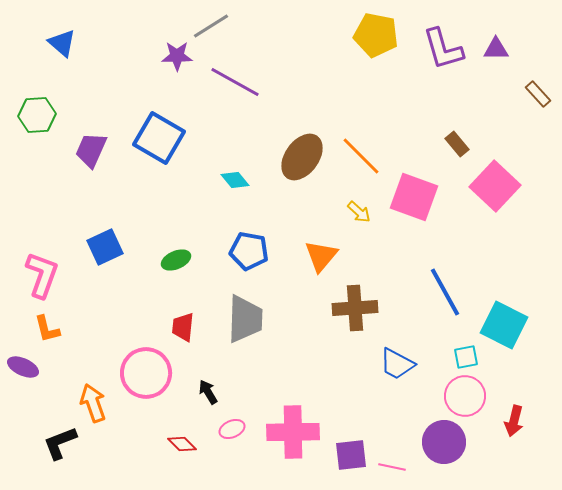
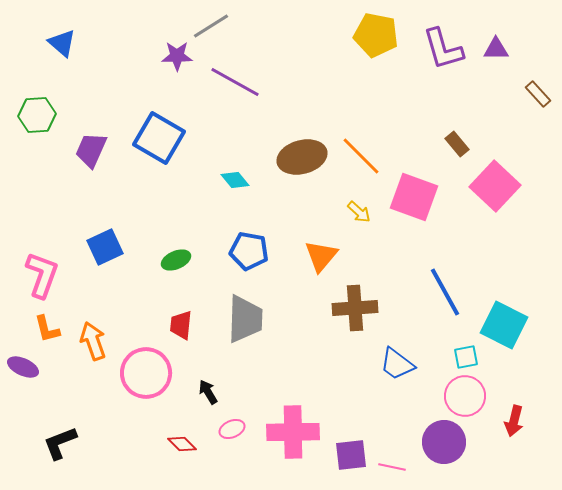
brown ellipse at (302, 157): rotated 39 degrees clockwise
red trapezoid at (183, 327): moved 2 px left, 2 px up
blue trapezoid at (397, 364): rotated 9 degrees clockwise
orange arrow at (93, 403): moved 62 px up
